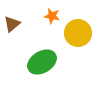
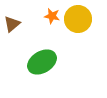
yellow circle: moved 14 px up
